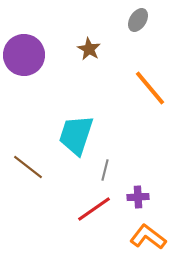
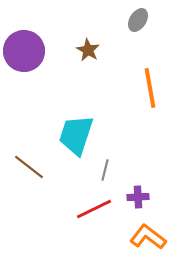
brown star: moved 1 px left, 1 px down
purple circle: moved 4 px up
orange line: rotated 30 degrees clockwise
brown line: moved 1 px right
red line: rotated 9 degrees clockwise
